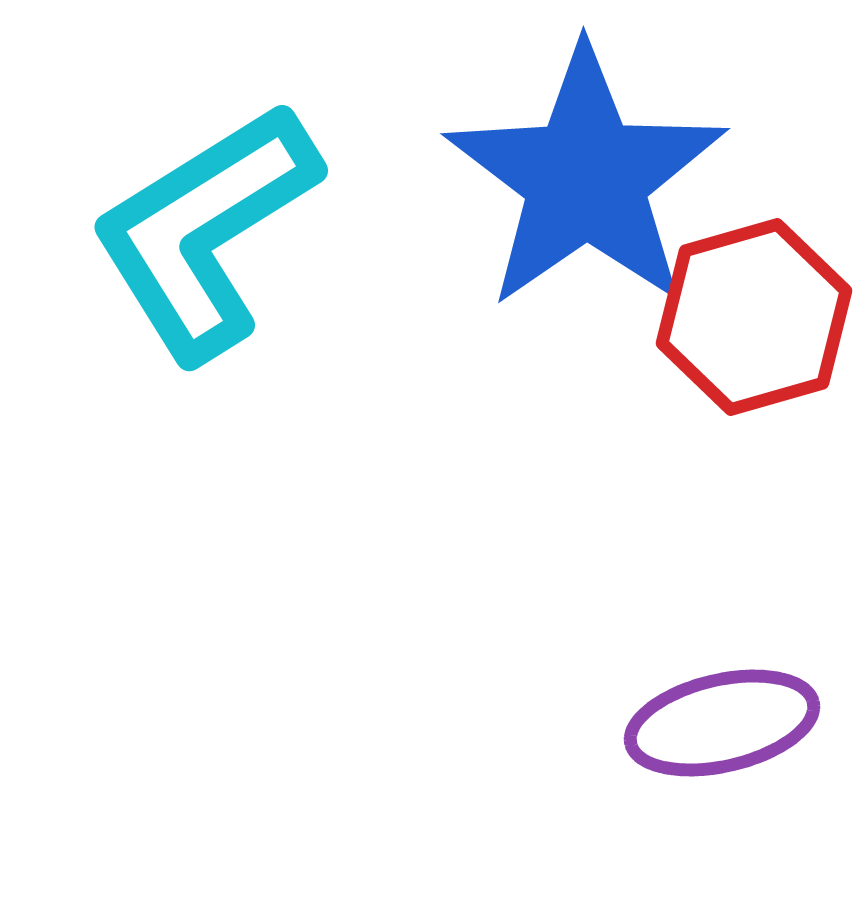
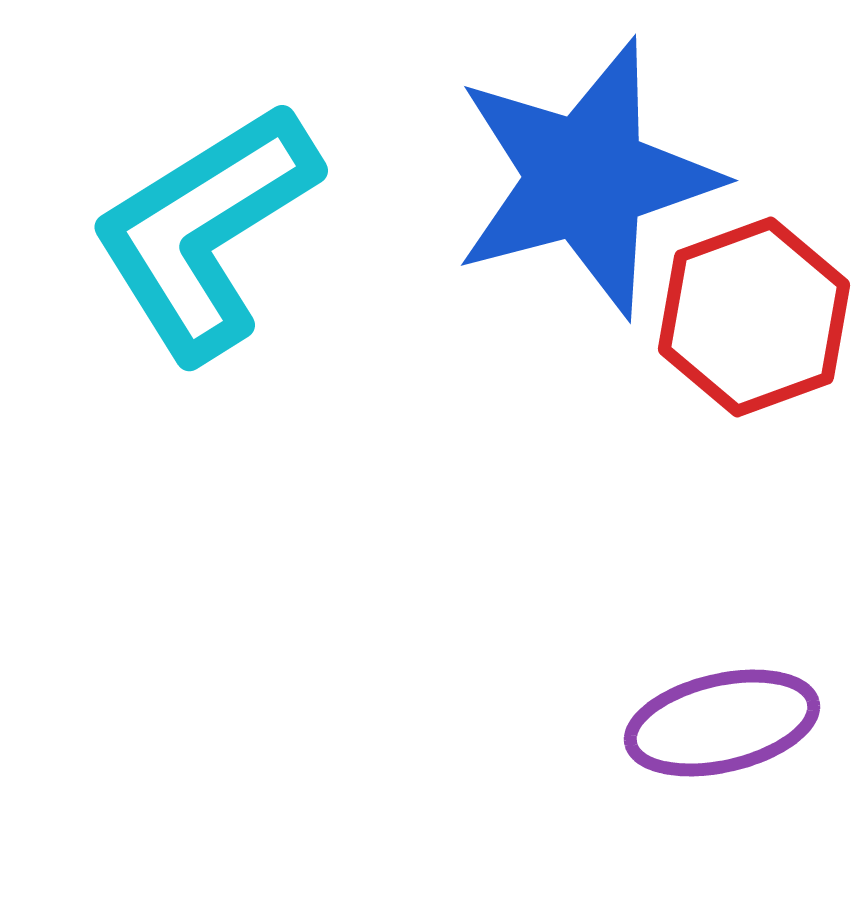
blue star: rotated 20 degrees clockwise
red hexagon: rotated 4 degrees counterclockwise
